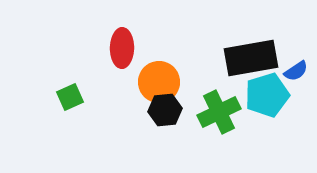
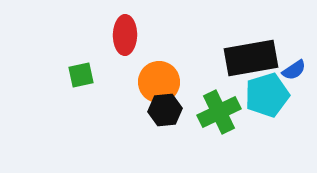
red ellipse: moved 3 px right, 13 px up
blue semicircle: moved 2 px left, 1 px up
green square: moved 11 px right, 22 px up; rotated 12 degrees clockwise
